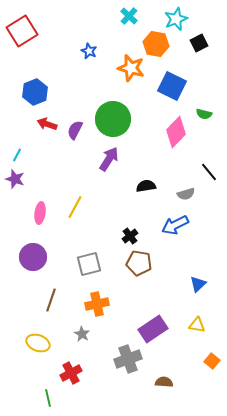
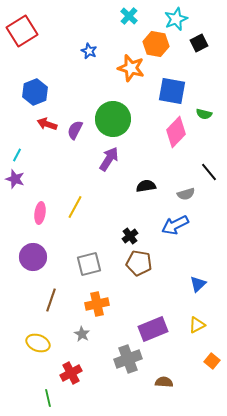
blue square: moved 5 px down; rotated 16 degrees counterclockwise
yellow triangle: rotated 36 degrees counterclockwise
purple rectangle: rotated 12 degrees clockwise
